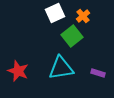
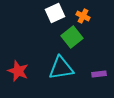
orange cross: rotated 24 degrees counterclockwise
green square: moved 1 px down
purple rectangle: moved 1 px right, 1 px down; rotated 24 degrees counterclockwise
